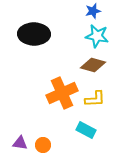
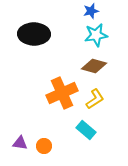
blue star: moved 2 px left
cyan star: moved 1 px left, 1 px up; rotated 20 degrees counterclockwise
brown diamond: moved 1 px right, 1 px down
yellow L-shape: rotated 30 degrees counterclockwise
cyan rectangle: rotated 12 degrees clockwise
orange circle: moved 1 px right, 1 px down
